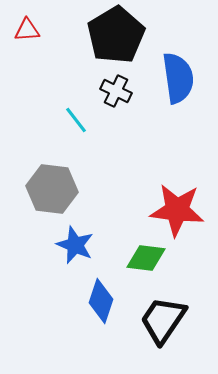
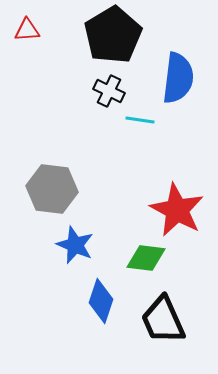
black pentagon: moved 3 px left
blue semicircle: rotated 15 degrees clockwise
black cross: moved 7 px left
cyan line: moved 64 px right; rotated 44 degrees counterclockwise
red star: rotated 22 degrees clockwise
black trapezoid: rotated 58 degrees counterclockwise
